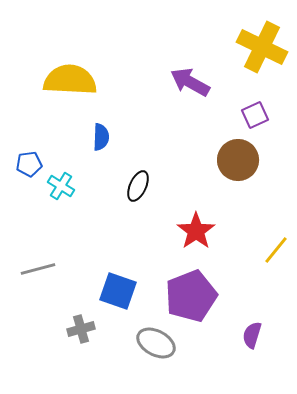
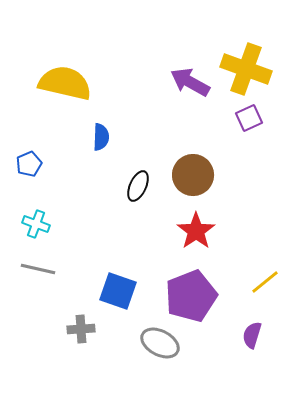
yellow cross: moved 16 px left, 22 px down; rotated 6 degrees counterclockwise
yellow semicircle: moved 5 px left, 3 px down; rotated 10 degrees clockwise
purple square: moved 6 px left, 3 px down
brown circle: moved 45 px left, 15 px down
blue pentagon: rotated 15 degrees counterclockwise
cyan cross: moved 25 px left, 38 px down; rotated 12 degrees counterclockwise
yellow line: moved 11 px left, 32 px down; rotated 12 degrees clockwise
gray line: rotated 28 degrees clockwise
gray cross: rotated 12 degrees clockwise
gray ellipse: moved 4 px right
